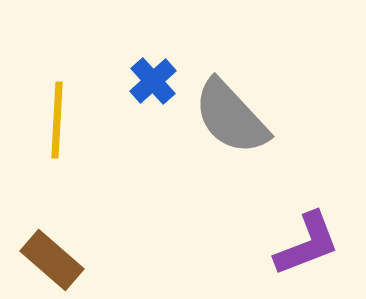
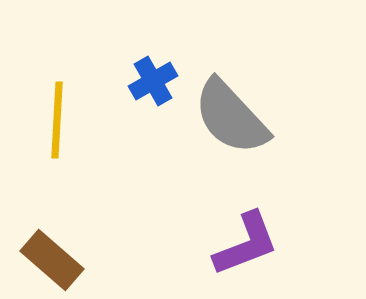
blue cross: rotated 12 degrees clockwise
purple L-shape: moved 61 px left
